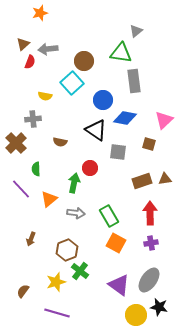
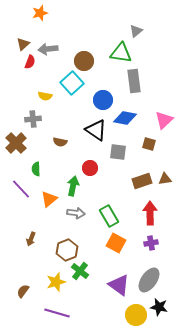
green arrow at (74, 183): moved 1 px left, 3 px down
